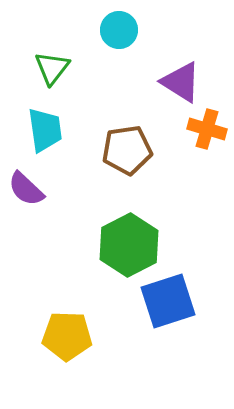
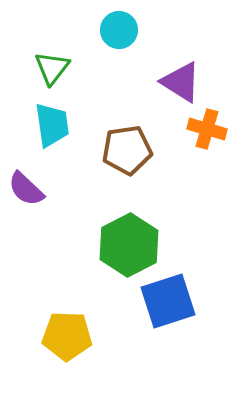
cyan trapezoid: moved 7 px right, 5 px up
